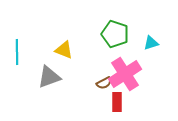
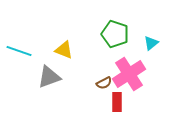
cyan triangle: rotated 21 degrees counterclockwise
cyan line: moved 2 px right, 1 px up; rotated 70 degrees counterclockwise
pink cross: moved 4 px right
